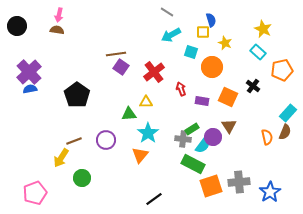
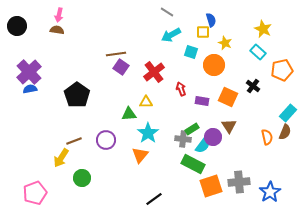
orange circle at (212, 67): moved 2 px right, 2 px up
